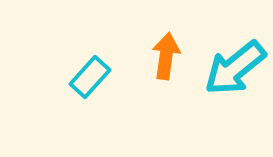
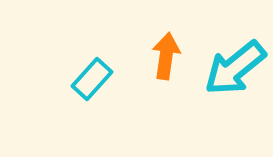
cyan rectangle: moved 2 px right, 2 px down
